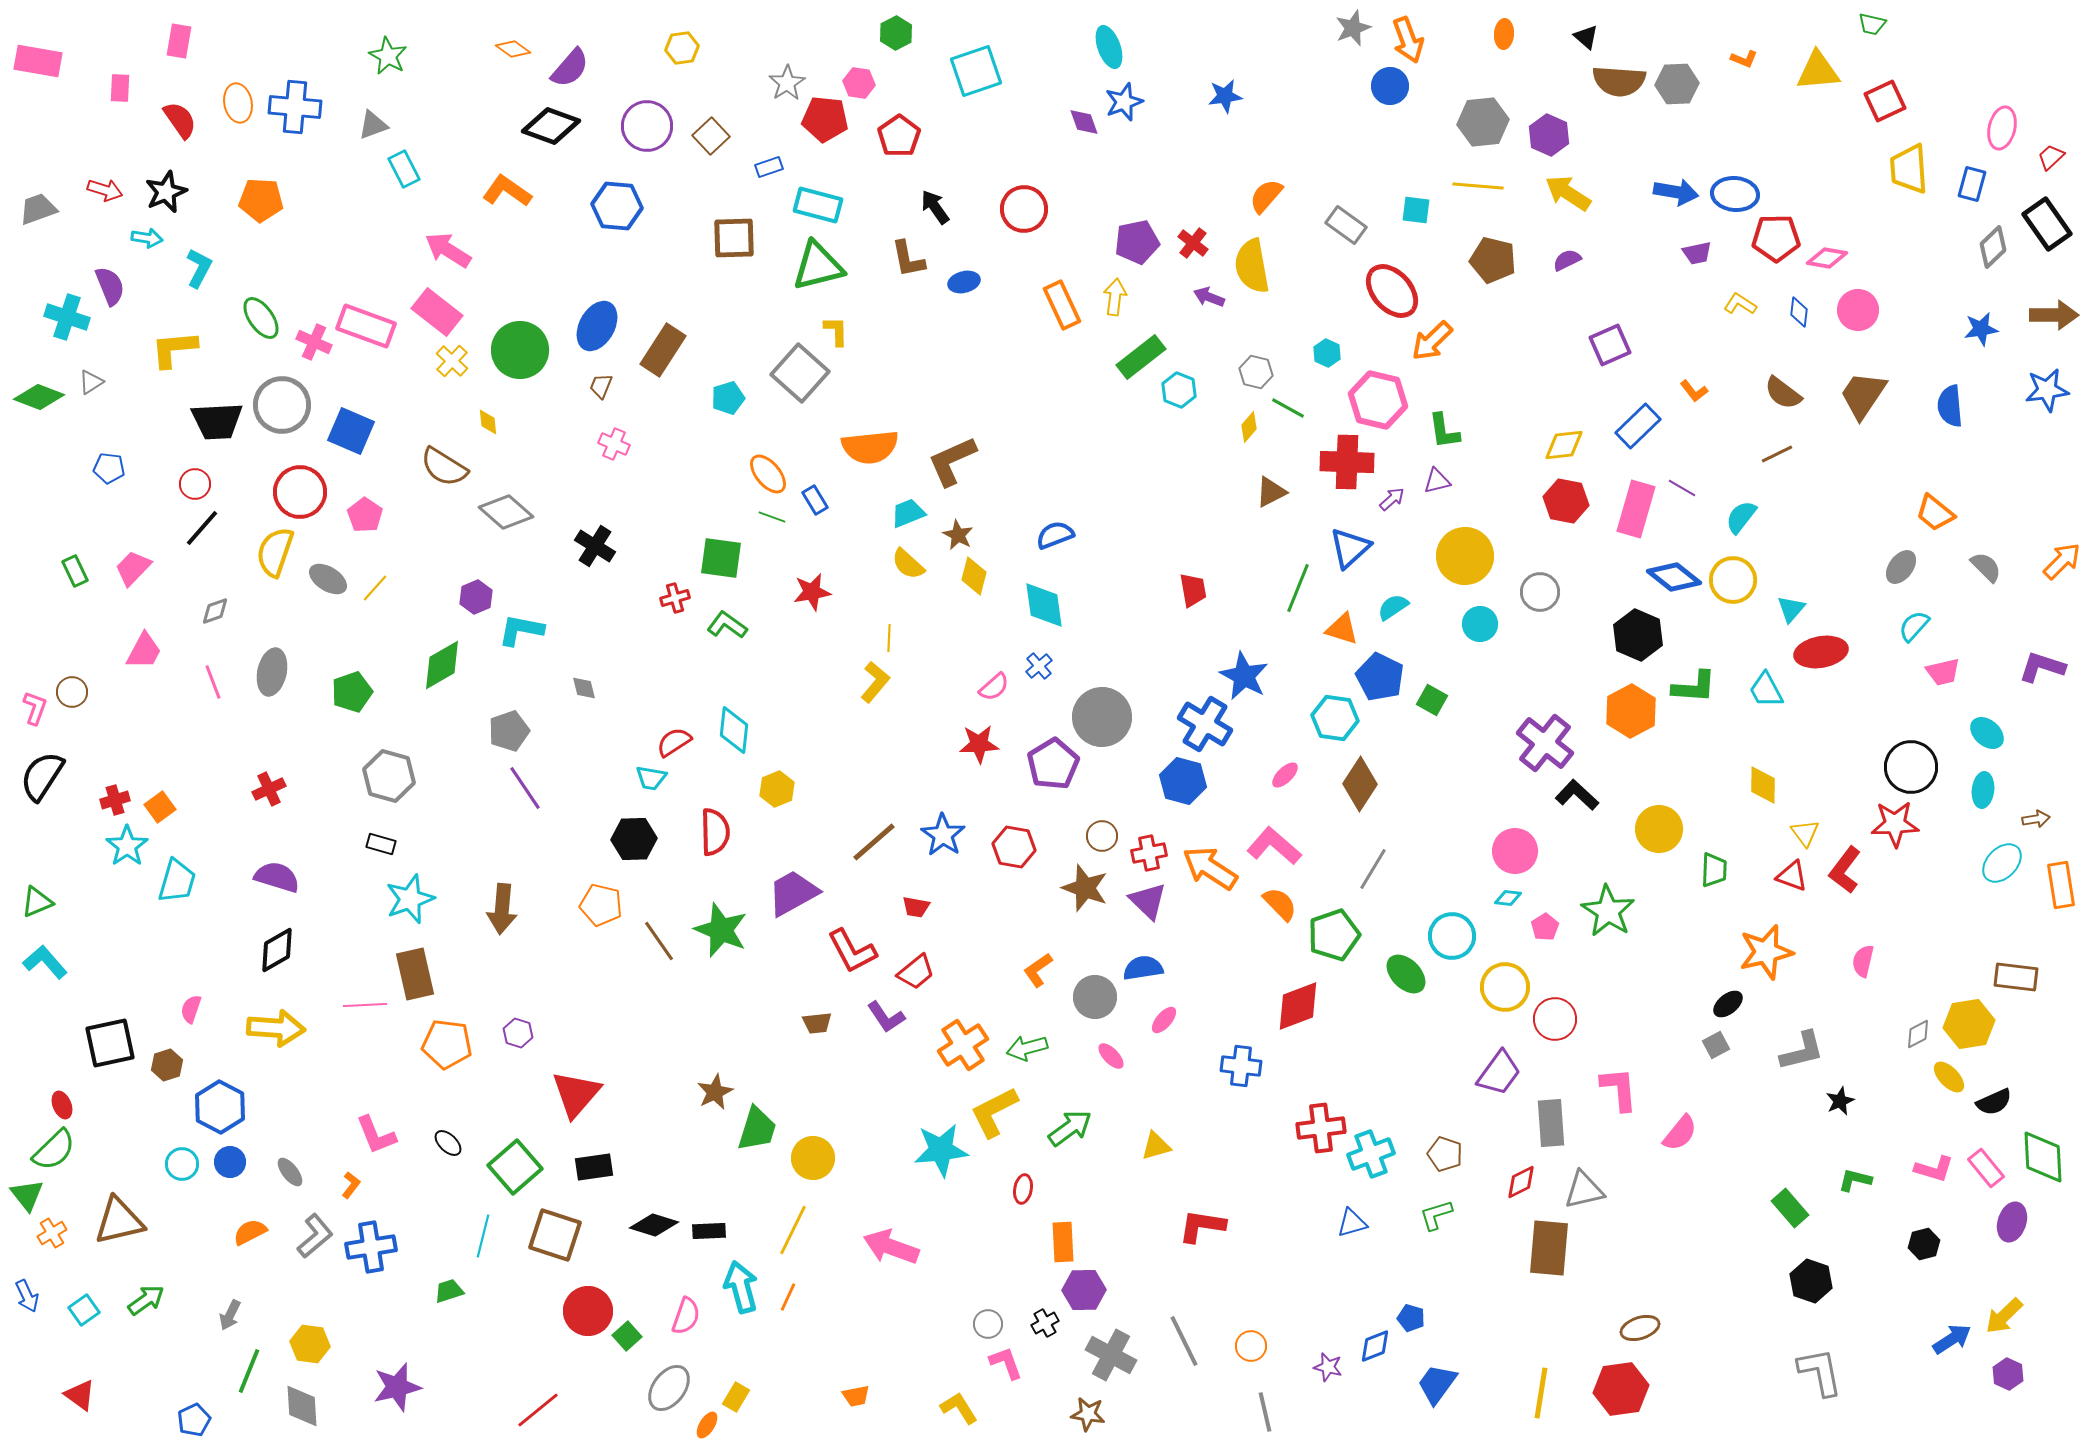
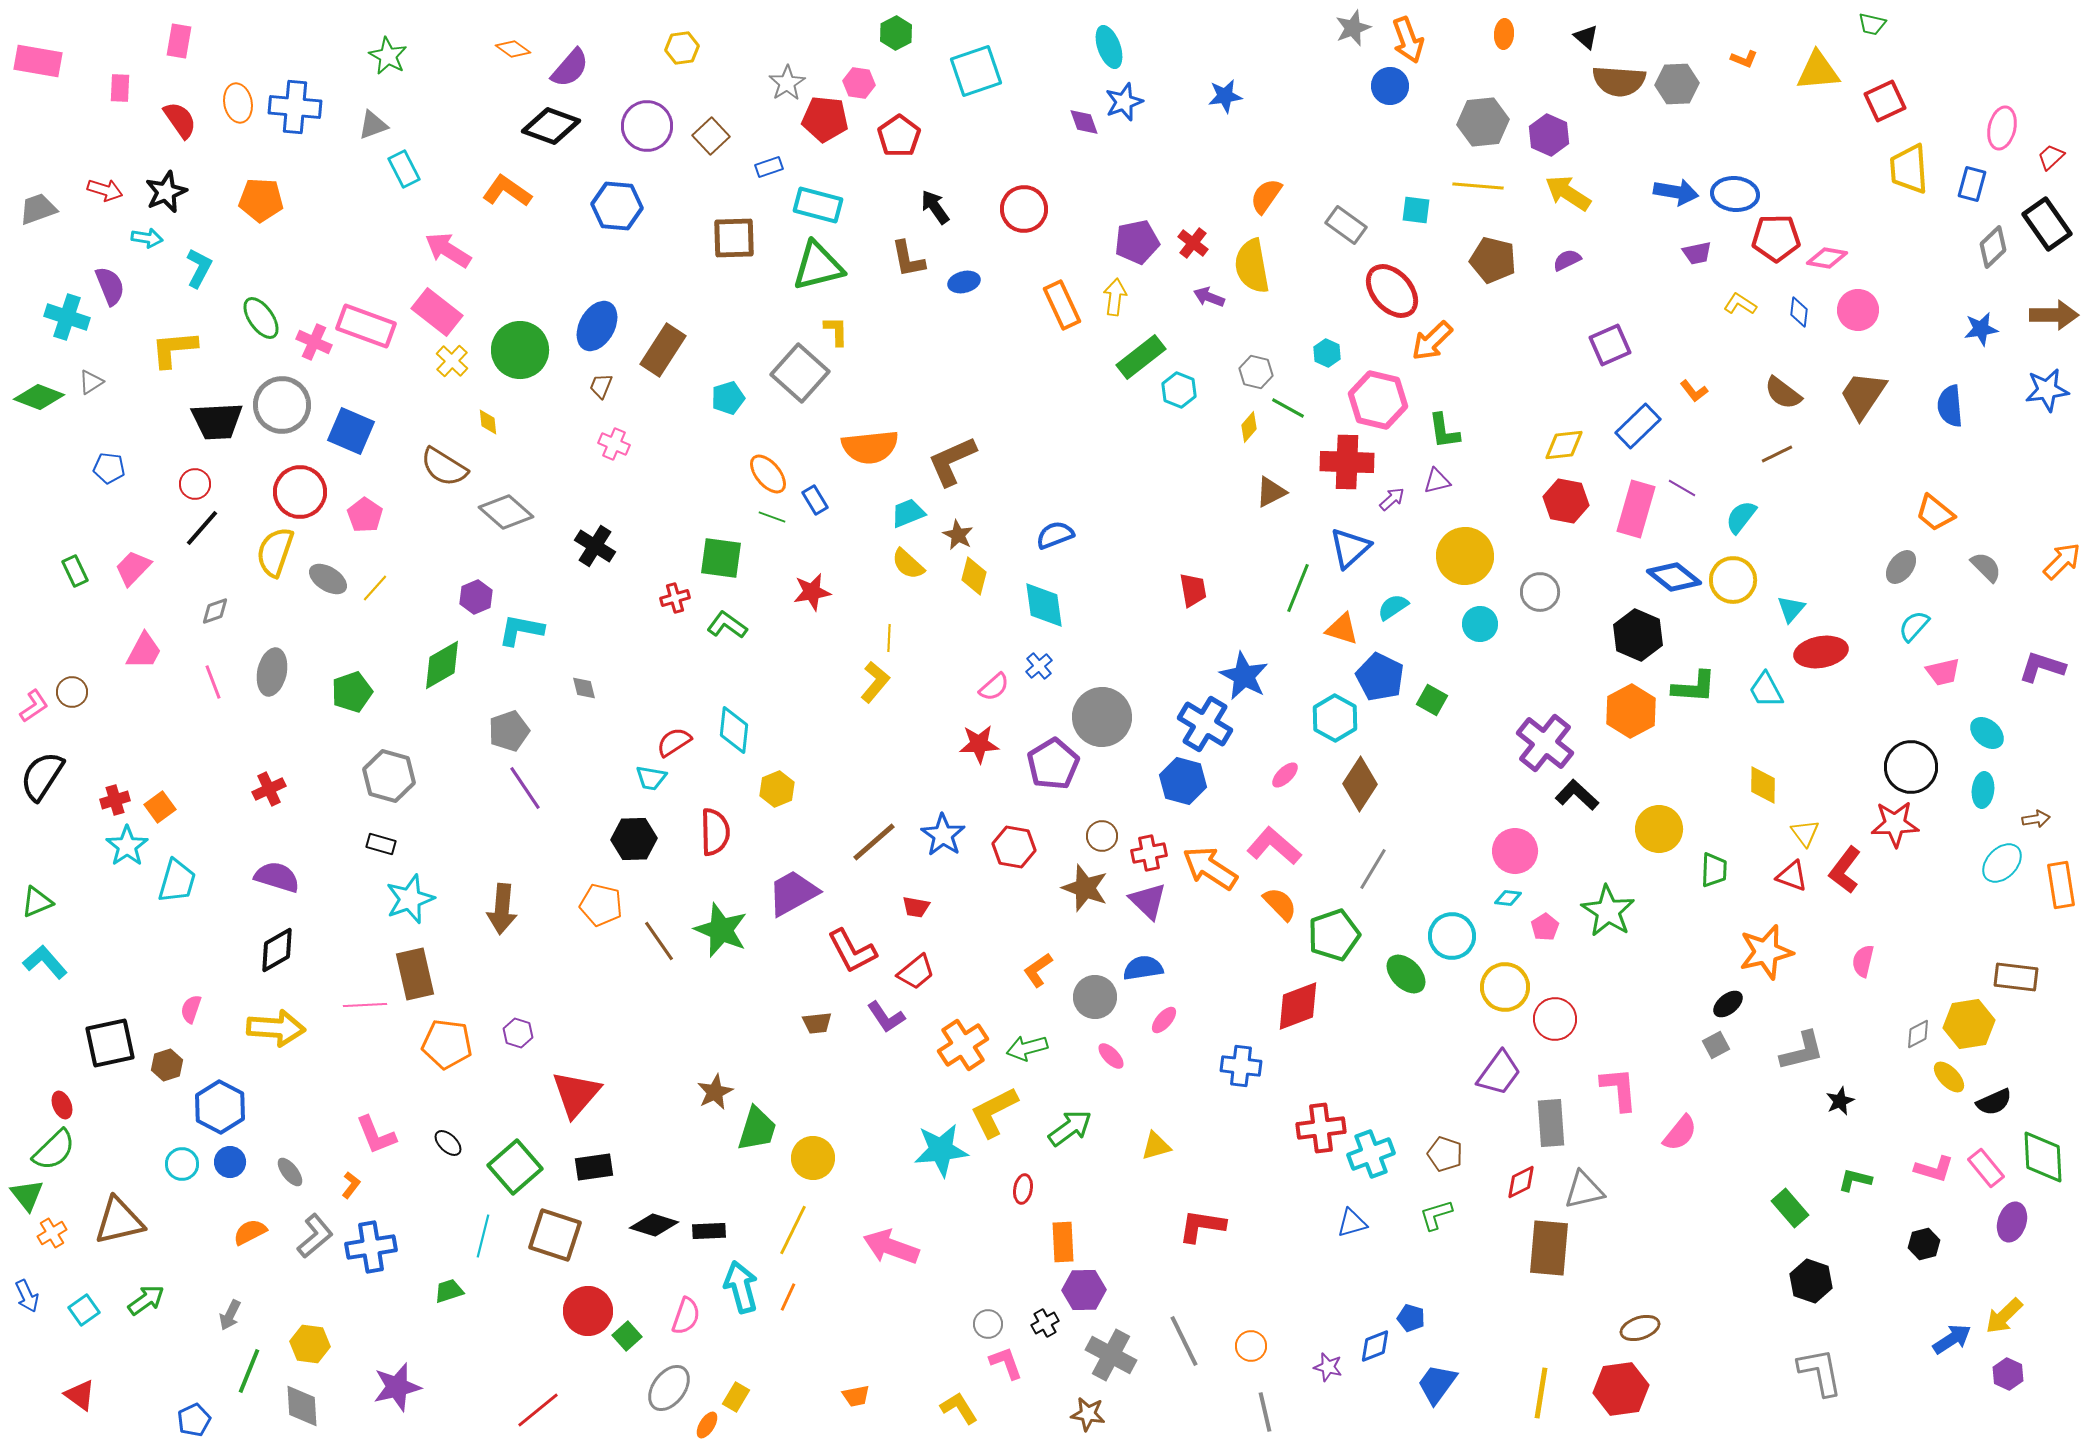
orange semicircle at (1266, 196): rotated 6 degrees counterclockwise
pink L-shape at (35, 708): moved 1 px left, 2 px up; rotated 36 degrees clockwise
cyan hexagon at (1335, 718): rotated 21 degrees clockwise
